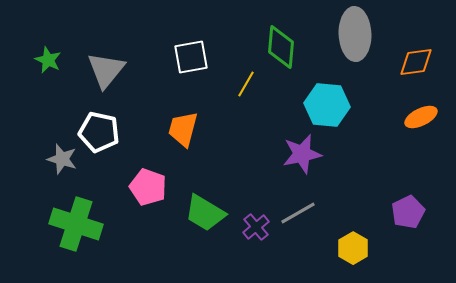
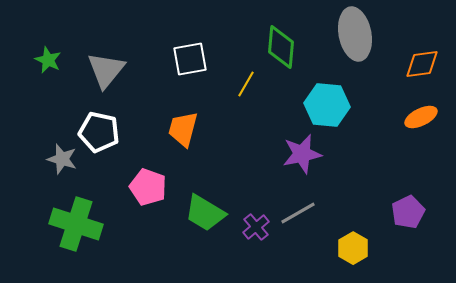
gray ellipse: rotated 9 degrees counterclockwise
white square: moved 1 px left, 2 px down
orange diamond: moved 6 px right, 2 px down
